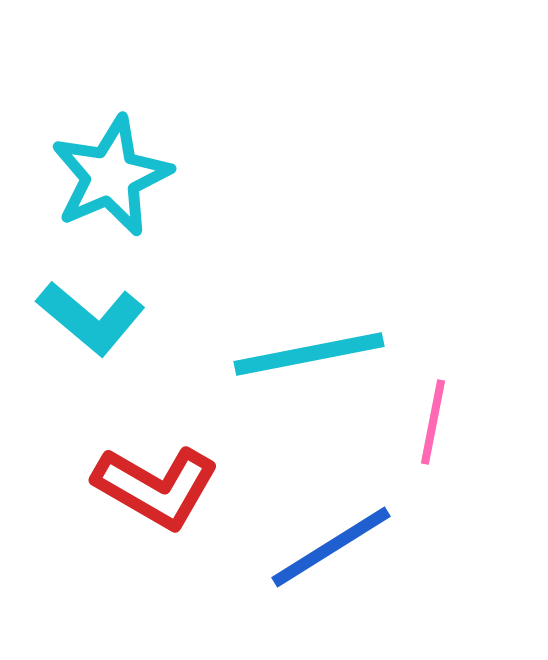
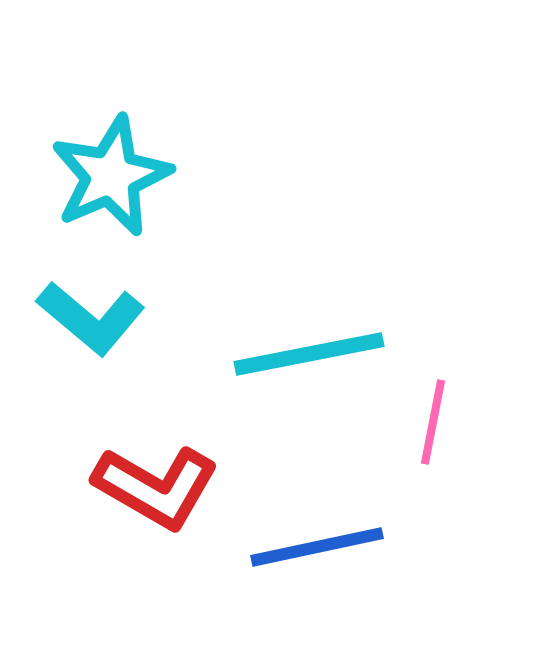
blue line: moved 14 px left; rotated 20 degrees clockwise
